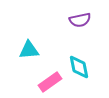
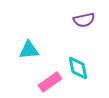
purple semicircle: moved 4 px right
cyan diamond: moved 1 px left, 1 px down
